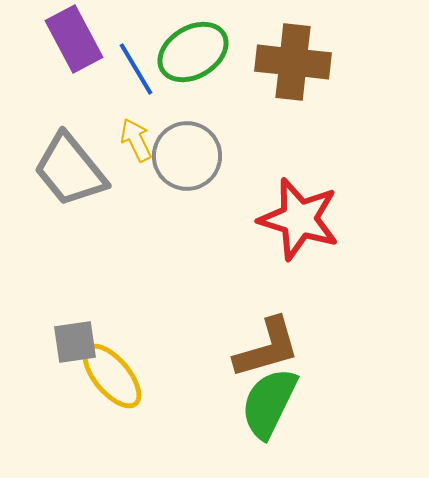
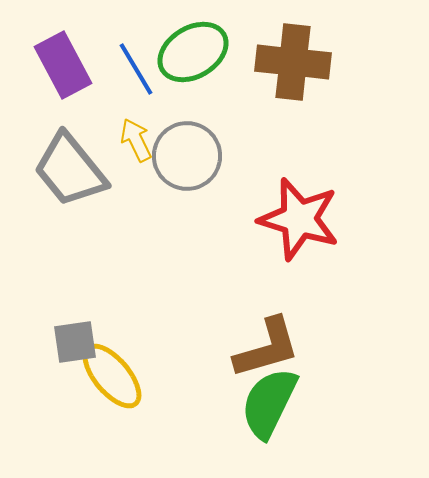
purple rectangle: moved 11 px left, 26 px down
